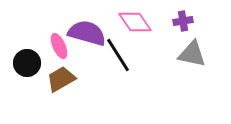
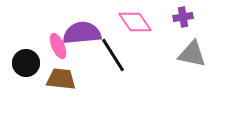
purple cross: moved 4 px up
purple semicircle: moved 5 px left; rotated 21 degrees counterclockwise
pink ellipse: moved 1 px left
black line: moved 5 px left
black circle: moved 1 px left
brown trapezoid: rotated 36 degrees clockwise
